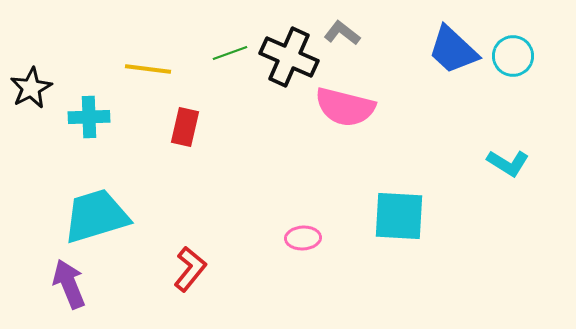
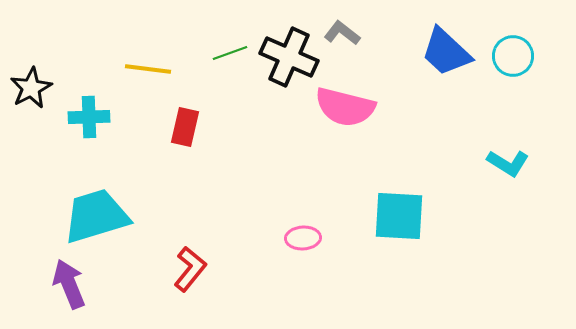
blue trapezoid: moved 7 px left, 2 px down
